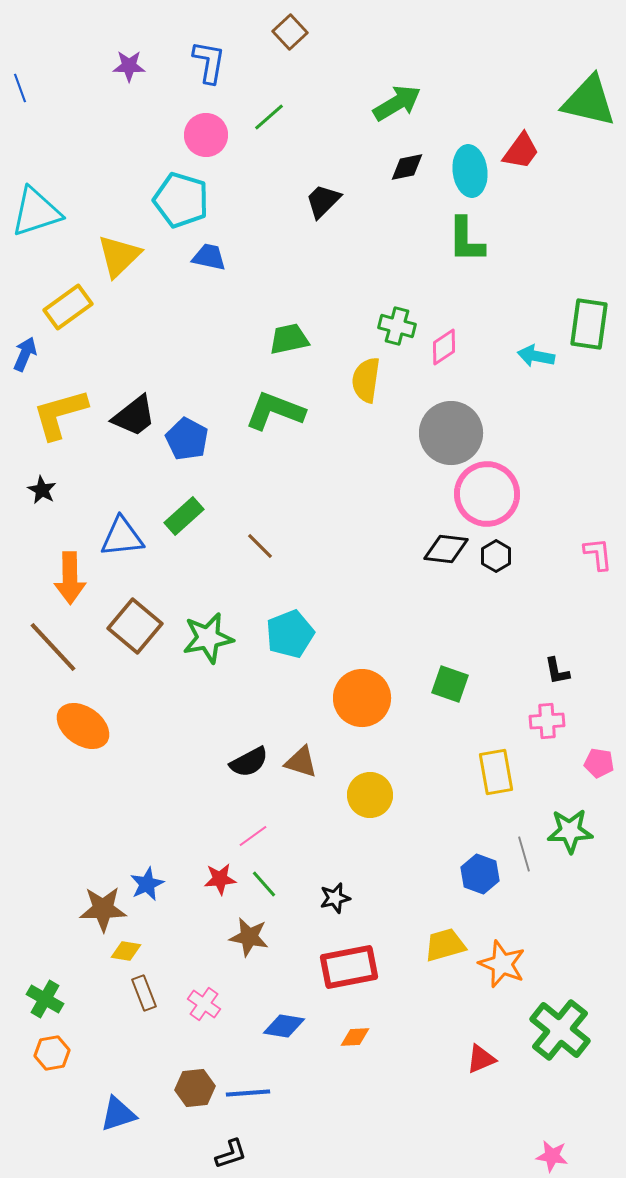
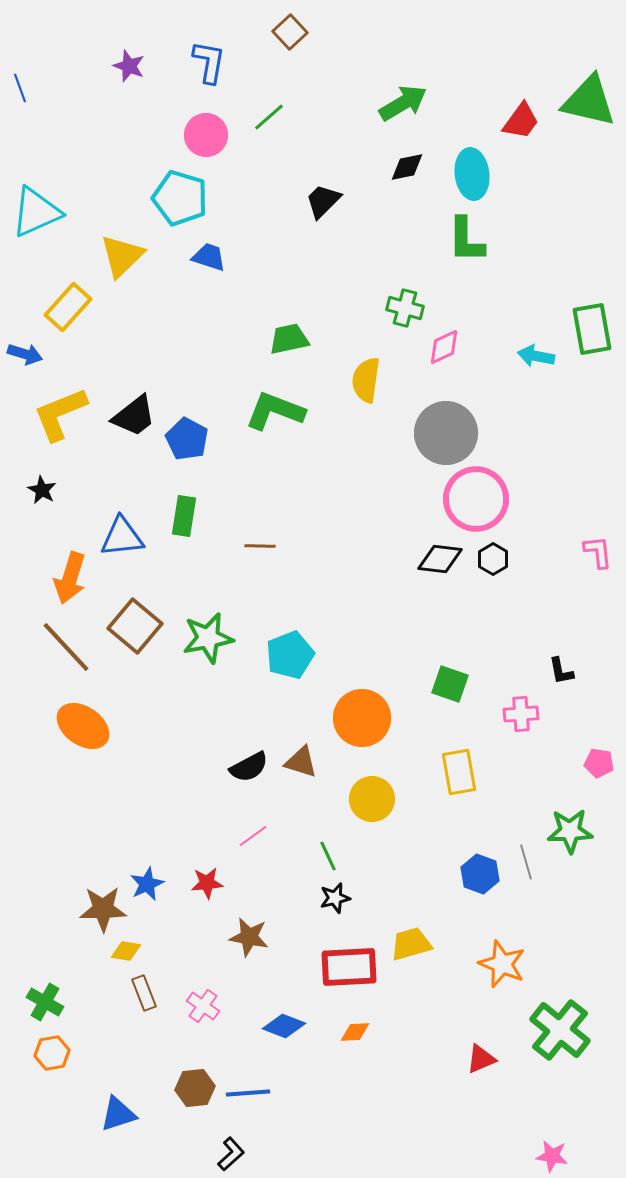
purple star at (129, 66): rotated 20 degrees clockwise
green arrow at (397, 103): moved 6 px right
red trapezoid at (521, 151): moved 30 px up
cyan ellipse at (470, 171): moved 2 px right, 3 px down
cyan pentagon at (181, 200): moved 1 px left, 2 px up
cyan triangle at (36, 212): rotated 6 degrees counterclockwise
yellow triangle at (119, 256): moved 3 px right
blue trapezoid at (209, 257): rotated 6 degrees clockwise
yellow rectangle at (68, 307): rotated 12 degrees counterclockwise
green rectangle at (589, 324): moved 3 px right, 5 px down; rotated 18 degrees counterclockwise
green cross at (397, 326): moved 8 px right, 18 px up
pink diamond at (444, 347): rotated 9 degrees clockwise
blue arrow at (25, 354): rotated 84 degrees clockwise
yellow L-shape at (60, 414): rotated 6 degrees counterclockwise
gray circle at (451, 433): moved 5 px left
pink circle at (487, 494): moved 11 px left, 5 px down
green rectangle at (184, 516): rotated 39 degrees counterclockwise
brown line at (260, 546): rotated 44 degrees counterclockwise
black diamond at (446, 549): moved 6 px left, 10 px down
pink L-shape at (598, 554): moved 2 px up
black hexagon at (496, 556): moved 3 px left, 3 px down
orange arrow at (70, 578): rotated 18 degrees clockwise
cyan pentagon at (290, 634): moved 21 px down
brown line at (53, 647): moved 13 px right
black L-shape at (557, 671): moved 4 px right
orange circle at (362, 698): moved 20 px down
pink cross at (547, 721): moved 26 px left, 7 px up
black semicircle at (249, 762): moved 5 px down
yellow rectangle at (496, 772): moved 37 px left
yellow circle at (370, 795): moved 2 px right, 4 px down
gray line at (524, 854): moved 2 px right, 8 px down
red star at (220, 879): moved 13 px left, 4 px down
green line at (264, 884): moved 64 px right, 28 px up; rotated 16 degrees clockwise
yellow trapezoid at (445, 945): moved 34 px left, 1 px up
red rectangle at (349, 967): rotated 8 degrees clockwise
green cross at (45, 999): moved 3 px down
pink cross at (204, 1004): moved 1 px left, 2 px down
blue diamond at (284, 1026): rotated 12 degrees clockwise
orange diamond at (355, 1037): moved 5 px up
black L-shape at (231, 1154): rotated 24 degrees counterclockwise
